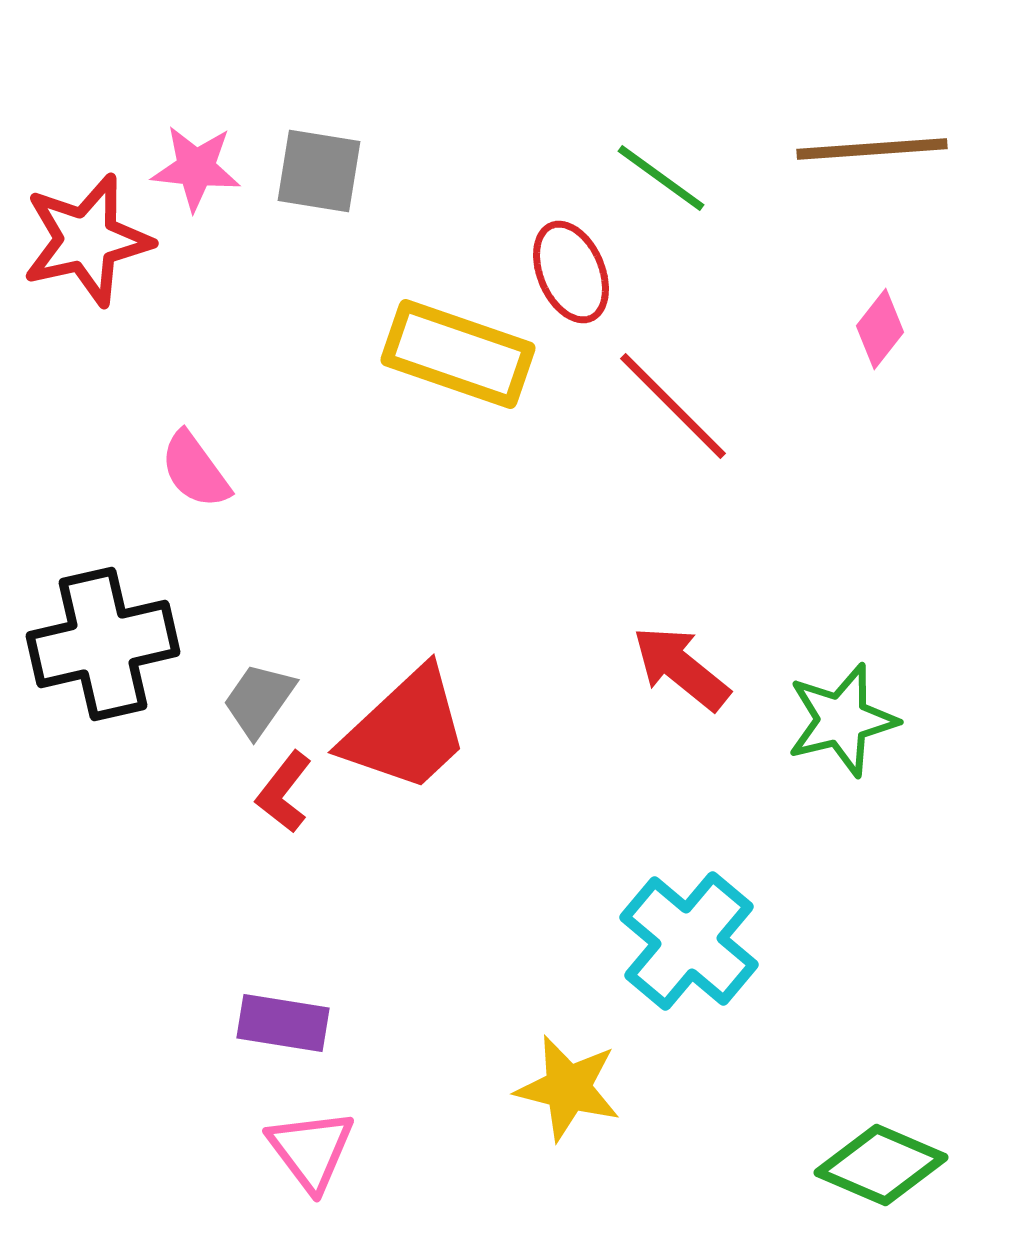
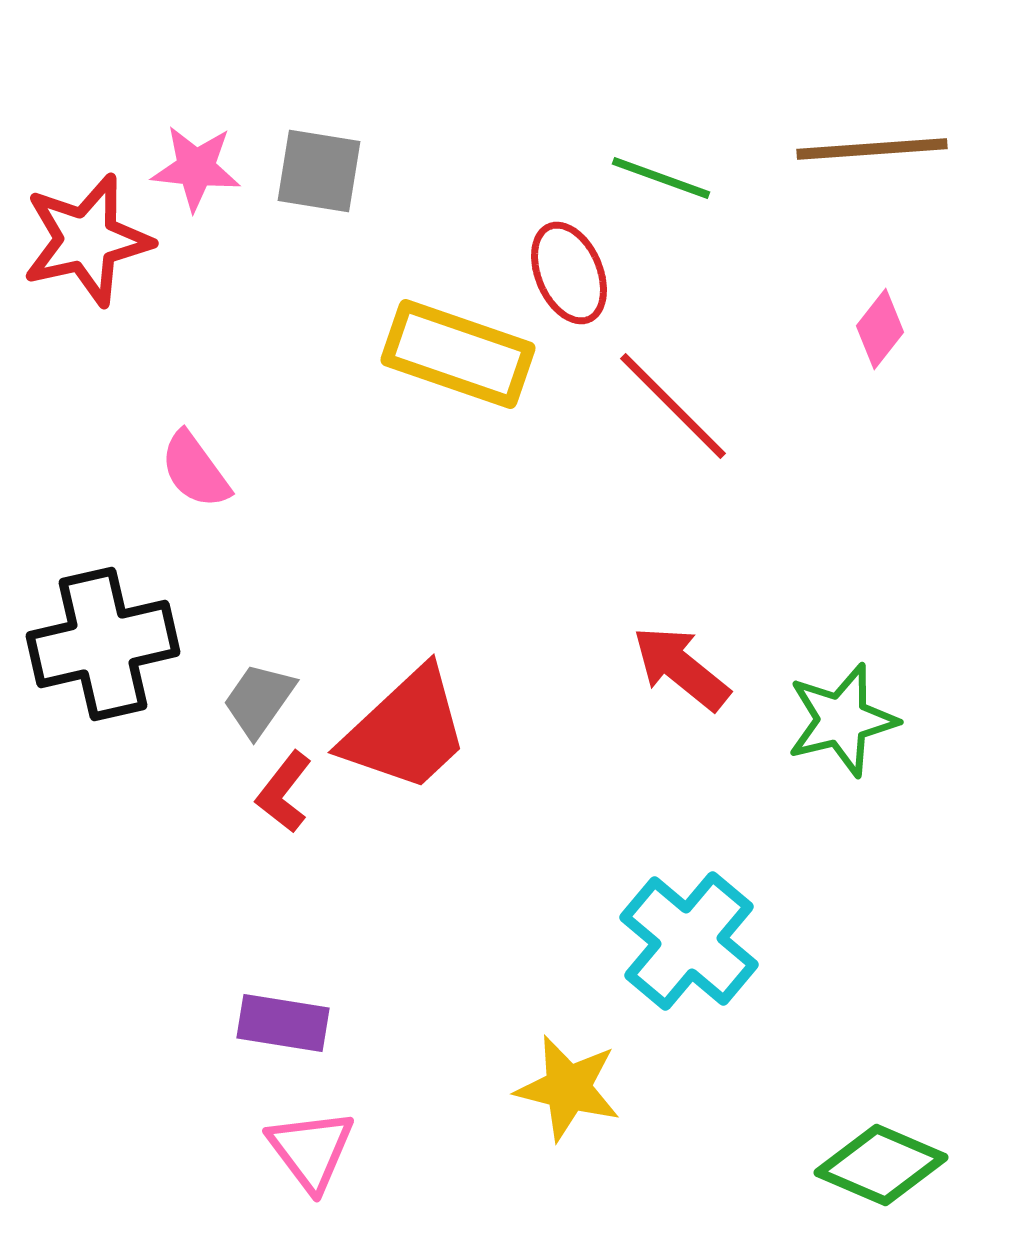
green line: rotated 16 degrees counterclockwise
red ellipse: moved 2 px left, 1 px down
